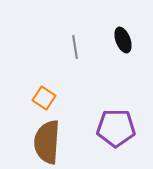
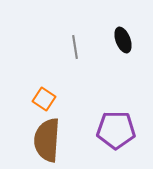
orange square: moved 1 px down
purple pentagon: moved 2 px down
brown semicircle: moved 2 px up
